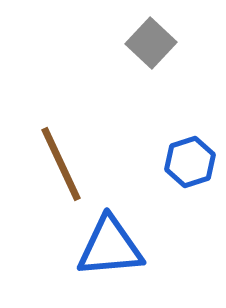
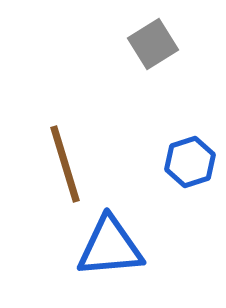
gray square: moved 2 px right, 1 px down; rotated 15 degrees clockwise
brown line: moved 4 px right; rotated 8 degrees clockwise
